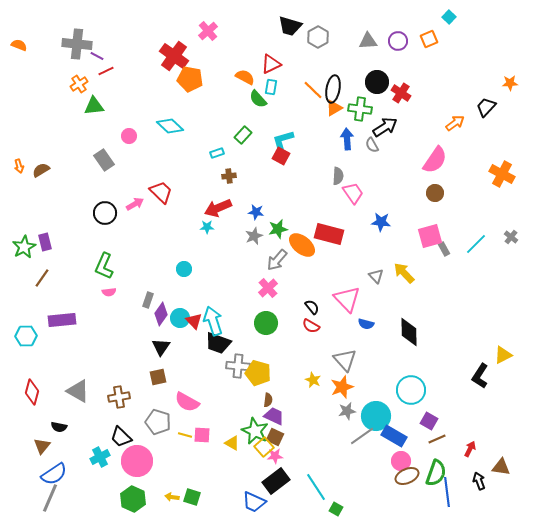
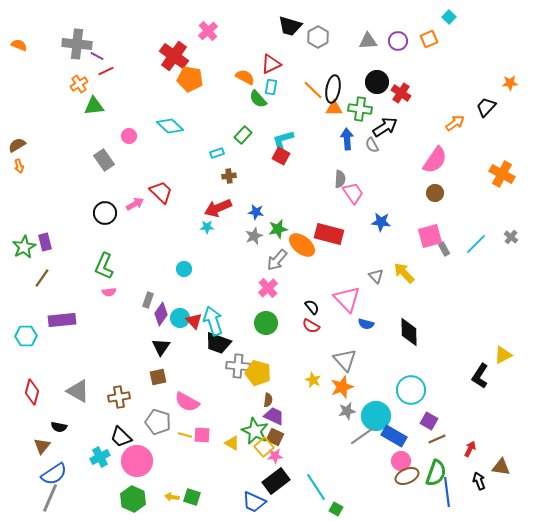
orange triangle at (334, 108): rotated 30 degrees clockwise
brown semicircle at (41, 170): moved 24 px left, 25 px up
gray semicircle at (338, 176): moved 2 px right, 3 px down
